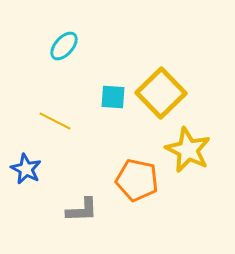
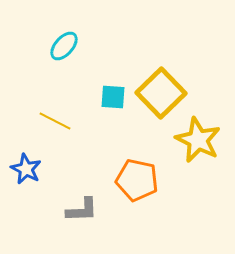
yellow star: moved 10 px right, 10 px up
